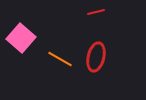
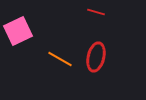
red line: rotated 30 degrees clockwise
pink square: moved 3 px left, 7 px up; rotated 24 degrees clockwise
